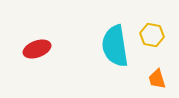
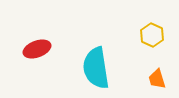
yellow hexagon: rotated 15 degrees clockwise
cyan semicircle: moved 19 px left, 22 px down
